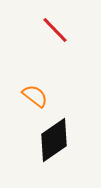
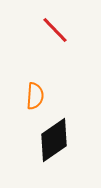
orange semicircle: rotated 56 degrees clockwise
